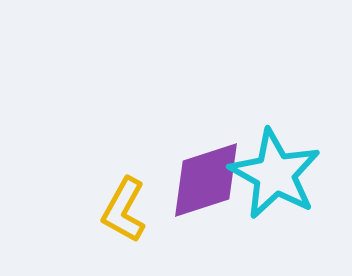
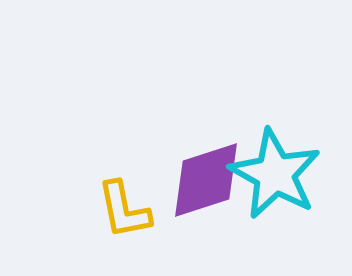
yellow L-shape: rotated 40 degrees counterclockwise
